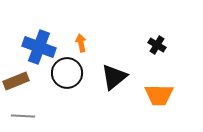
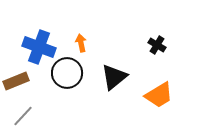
orange trapezoid: rotated 32 degrees counterclockwise
gray line: rotated 50 degrees counterclockwise
